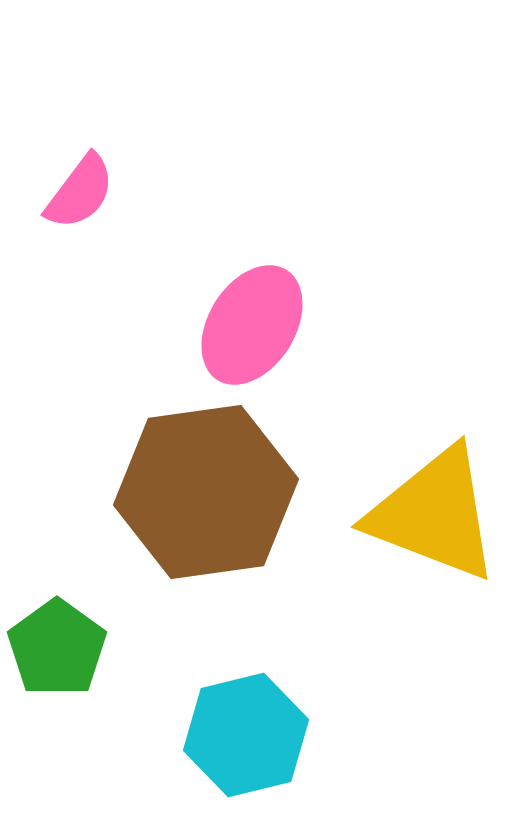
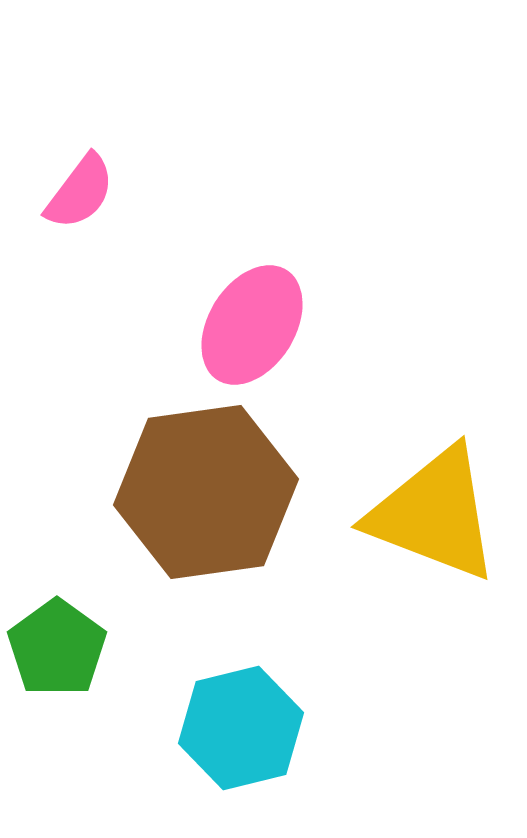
cyan hexagon: moved 5 px left, 7 px up
